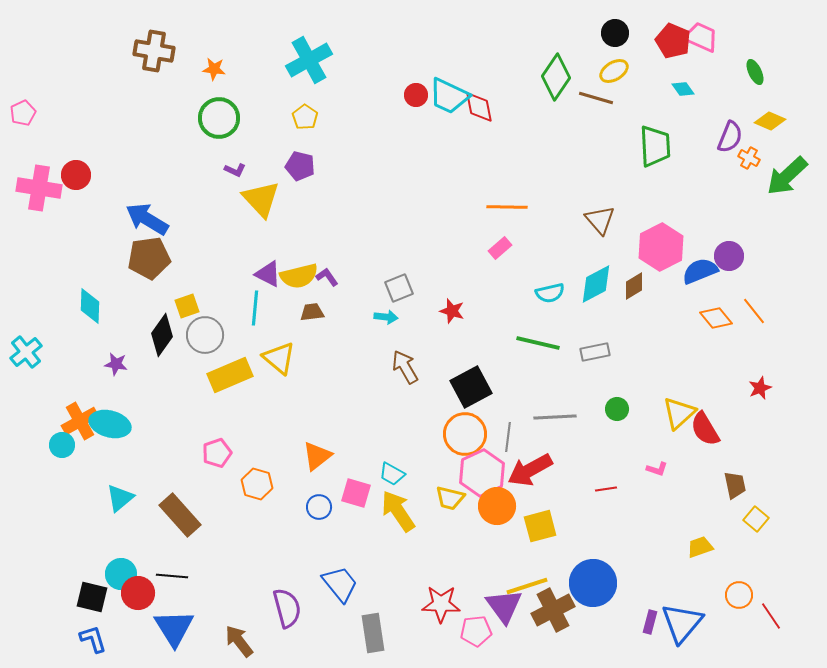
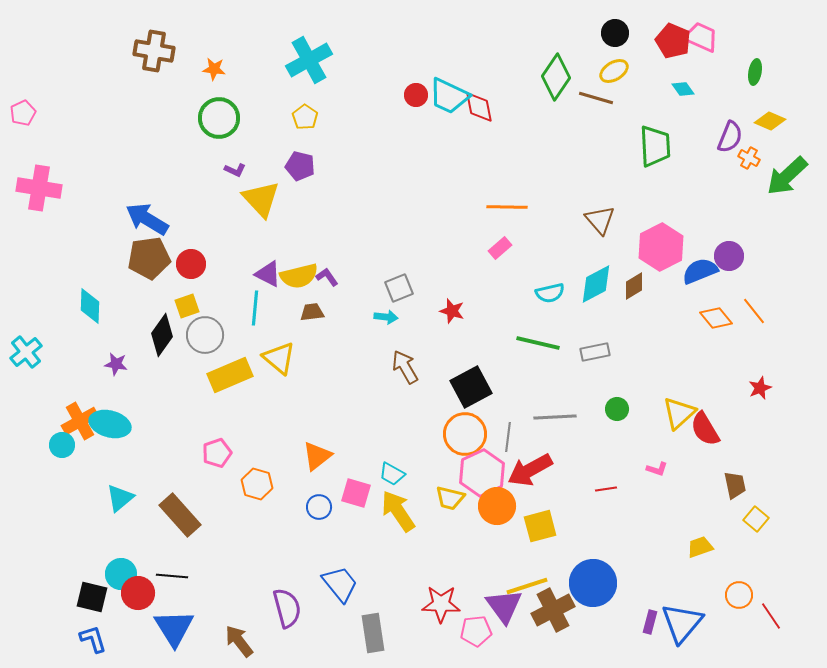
green ellipse at (755, 72): rotated 35 degrees clockwise
red circle at (76, 175): moved 115 px right, 89 px down
